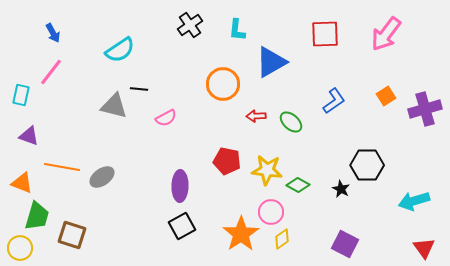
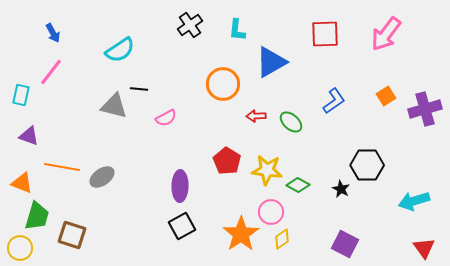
red pentagon: rotated 20 degrees clockwise
